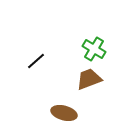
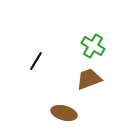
green cross: moved 1 px left, 3 px up
black line: rotated 18 degrees counterclockwise
